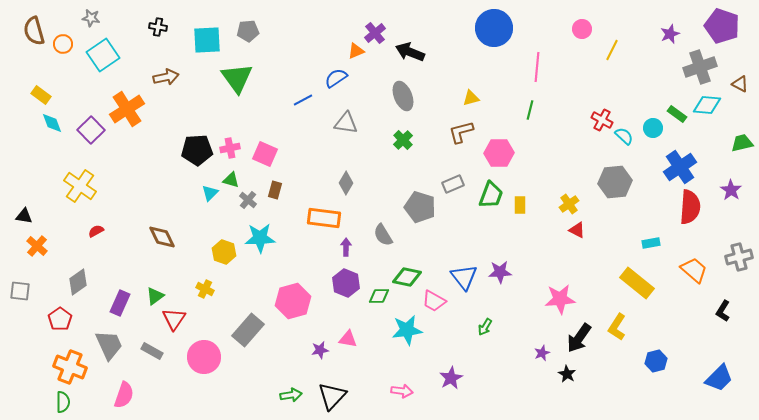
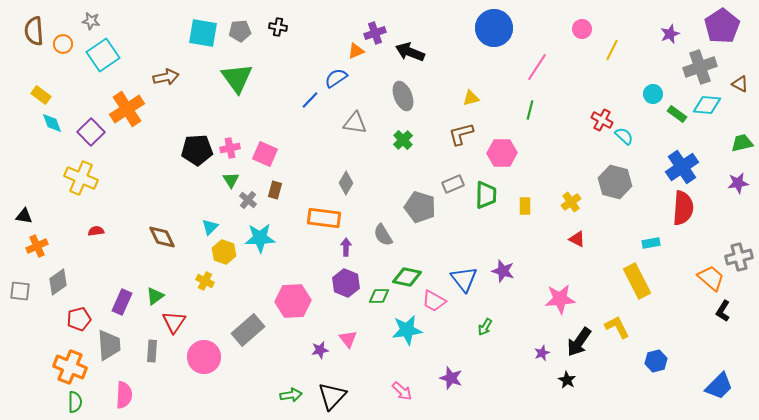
gray star at (91, 18): moved 3 px down
purple pentagon at (722, 26): rotated 20 degrees clockwise
black cross at (158, 27): moved 120 px right
brown semicircle at (34, 31): rotated 12 degrees clockwise
gray pentagon at (248, 31): moved 8 px left
purple cross at (375, 33): rotated 20 degrees clockwise
cyan square at (207, 40): moved 4 px left, 7 px up; rotated 12 degrees clockwise
pink line at (537, 67): rotated 28 degrees clockwise
blue line at (303, 100): moved 7 px right; rotated 18 degrees counterclockwise
gray triangle at (346, 123): moved 9 px right
cyan circle at (653, 128): moved 34 px up
purple square at (91, 130): moved 2 px down
brown L-shape at (461, 132): moved 2 px down
pink hexagon at (499, 153): moved 3 px right
blue cross at (680, 167): moved 2 px right
green triangle at (231, 180): rotated 42 degrees clockwise
gray hexagon at (615, 182): rotated 20 degrees clockwise
yellow cross at (80, 186): moved 1 px right, 8 px up; rotated 12 degrees counterclockwise
purple star at (731, 190): moved 7 px right, 7 px up; rotated 30 degrees clockwise
cyan triangle at (210, 193): moved 34 px down
green trapezoid at (491, 195): moved 5 px left; rotated 20 degrees counterclockwise
yellow cross at (569, 204): moved 2 px right, 2 px up
yellow rectangle at (520, 205): moved 5 px right, 1 px down
red semicircle at (690, 207): moved 7 px left, 1 px down
red triangle at (577, 230): moved 9 px down
red semicircle at (96, 231): rotated 21 degrees clockwise
orange cross at (37, 246): rotated 25 degrees clockwise
orange trapezoid at (694, 270): moved 17 px right, 8 px down
purple star at (500, 272): moved 3 px right, 1 px up; rotated 20 degrees clockwise
blue triangle at (464, 277): moved 2 px down
gray diamond at (78, 282): moved 20 px left
yellow rectangle at (637, 283): moved 2 px up; rotated 24 degrees clockwise
yellow cross at (205, 289): moved 8 px up
pink hexagon at (293, 301): rotated 12 degrees clockwise
purple rectangle at (120, 303): moved 2 px right, 1 px up
red pentagon at (60, 319): moved 19 px right; rotated 20 degrees clockwise
red triangle at (174, 319): moved 3 px down
yellow L-shape at (617, 327): rotated 120 degrees clockwise
gray rectangle at (248, 330): rotated 8 degrees clockwise
black arrow at (579, 338): moved 4 px down
pink triangle at (348, 339): rotated 42 degrees clockwise
gray trapezoid at (109, 345): rotated 20 degrees clockwise
gray rectangle at (152, 351): rotated 65 degrees clockwise
black star at (567, 374): moved 6 px down
purple star at (451, 378): rotated 25 degrees counterclockwise
blue trapezoid at (719, 378): moved 8 px down
pink arrow at (402, 391): rotated 35 degrees clockwise
pink semicircle at (124, 395): rotated 16 degrees counterclockwise
green semicircle at (63, 402): moved 12 px right
